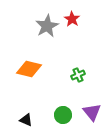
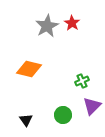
red star: moved 4 px down
green cross: moved 4 px right, 6 px down
purple triangle: moved 6 px up; rotated 24 degrees clockwise
black triangle: rotated 32 degrees clockwise
